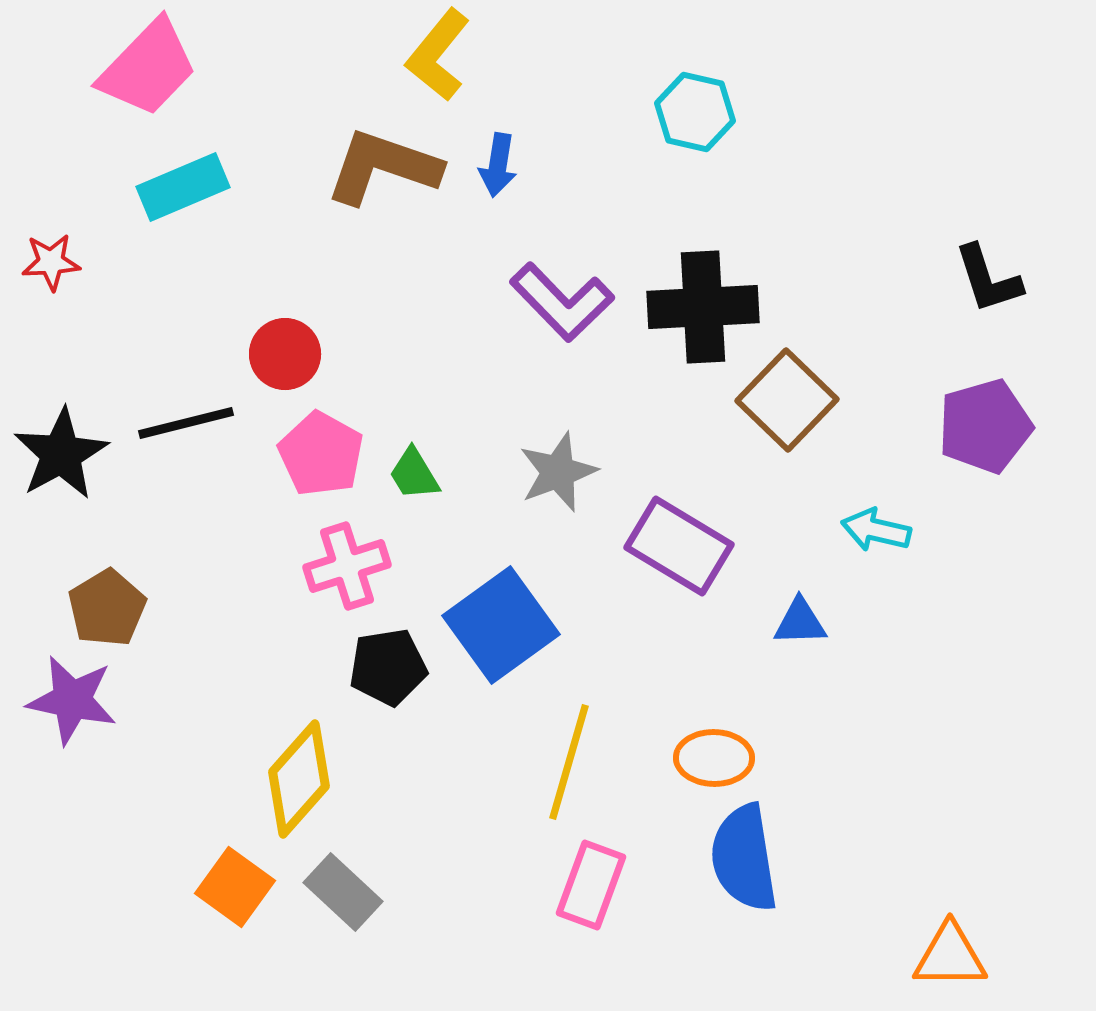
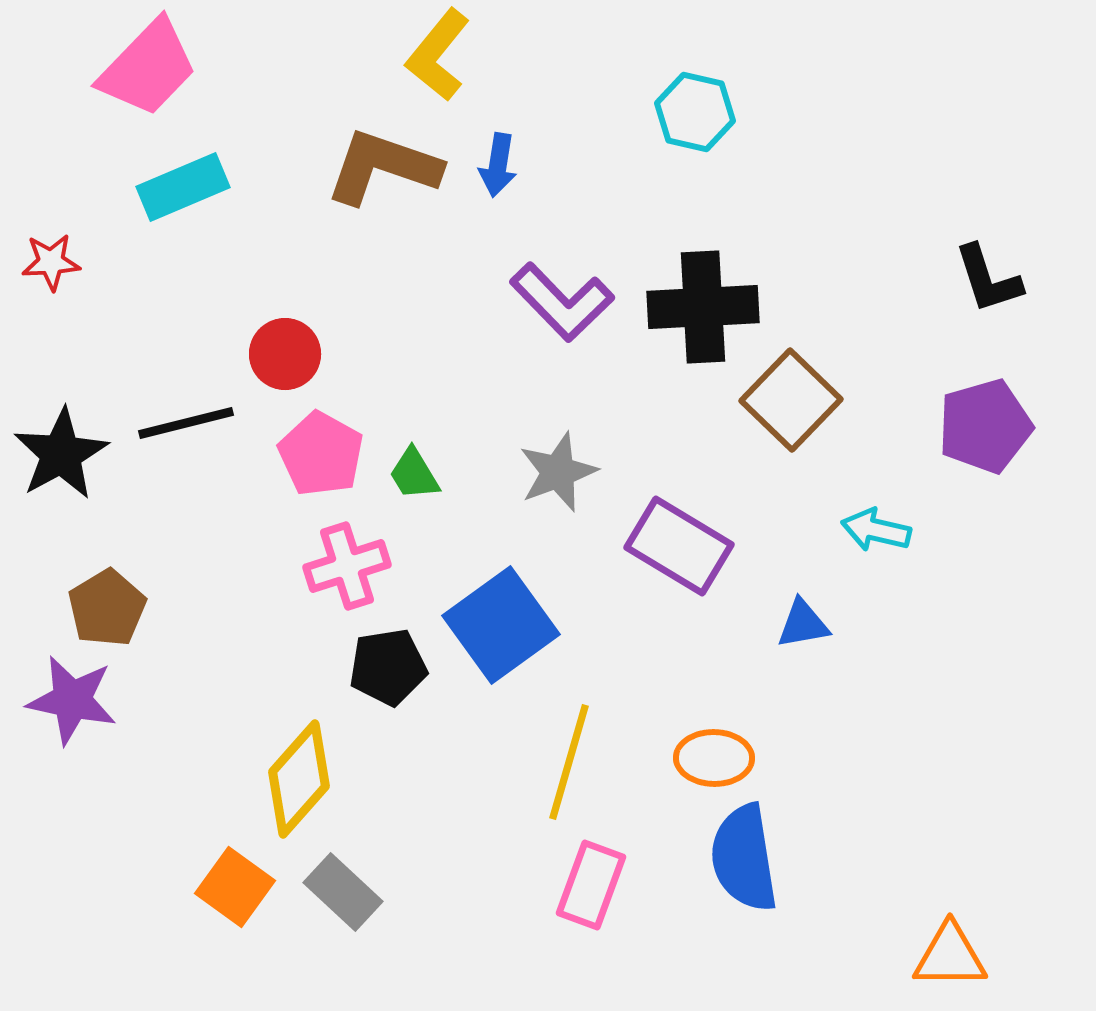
brown square: moved 4 px right
blue triangle: moved 3 px right, 2 px down; rotated 8 degrees counterclockwise
